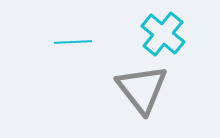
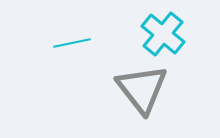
cyan line: moved 1 px left, 1 px down; rotated 9 degrees counterclockwise
